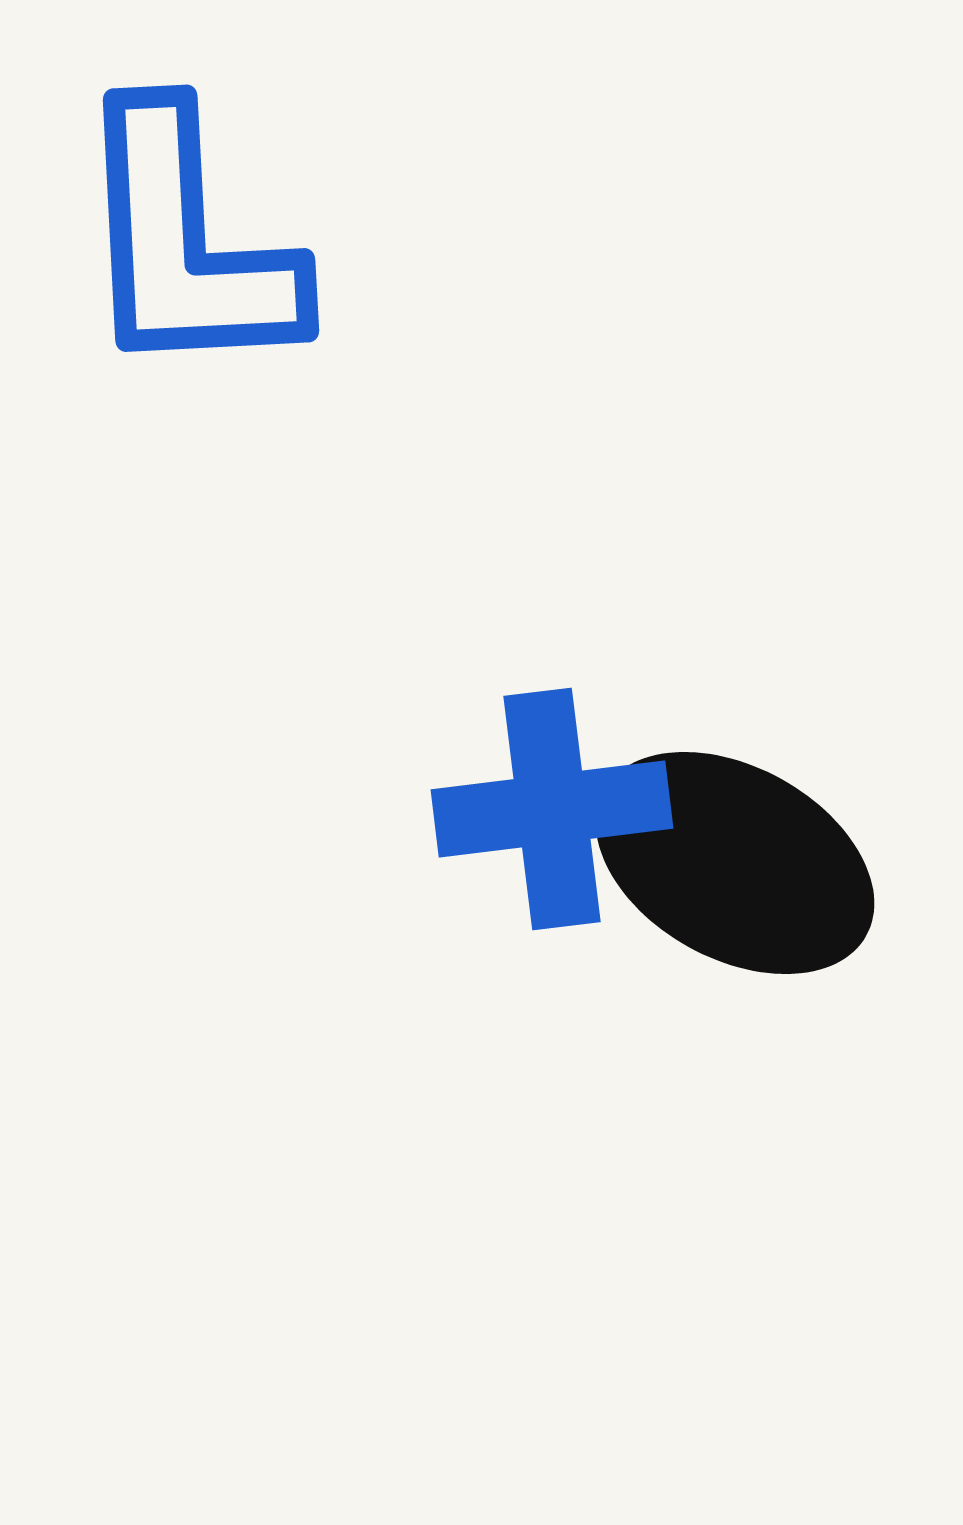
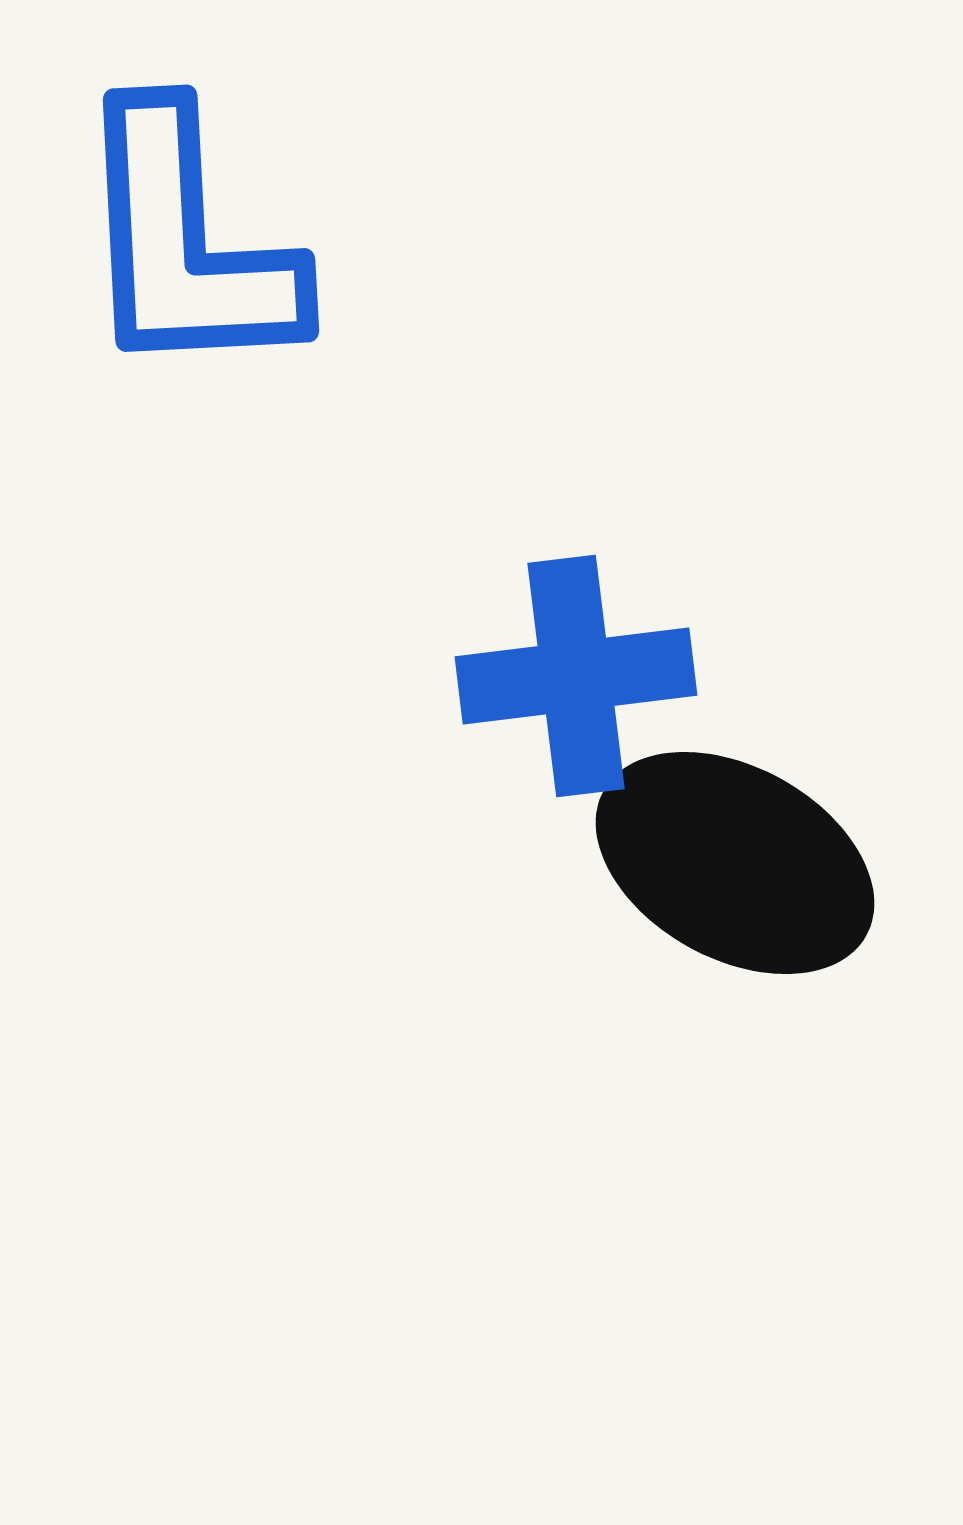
blue cross: moved 24 px right, 133 px up
